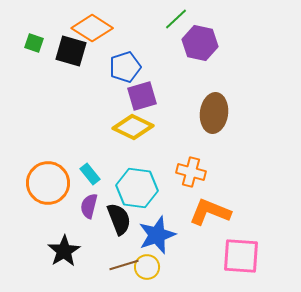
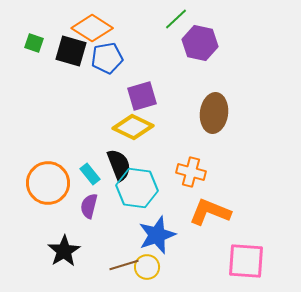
blue pentagon: moved 18 px left, 9 px up; rotated 8 degrees clockwise
black semicircle: moved 54 px up
pink square: moved 5 px right, 5 px down
